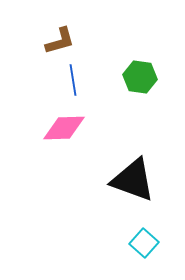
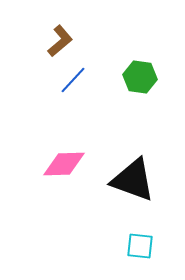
brown L-shape: rotated 24 degrees counterclockwise
blue line: rotated 52 degrees clockwise
pink diamond: moved 36 px down
cyan square: moved 4 px left, 3 px down; rotated 36 degrees counterclockwise
